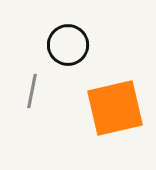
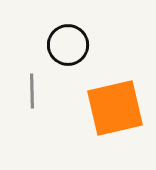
gray line: rotated 12 degrees counterclockwise
